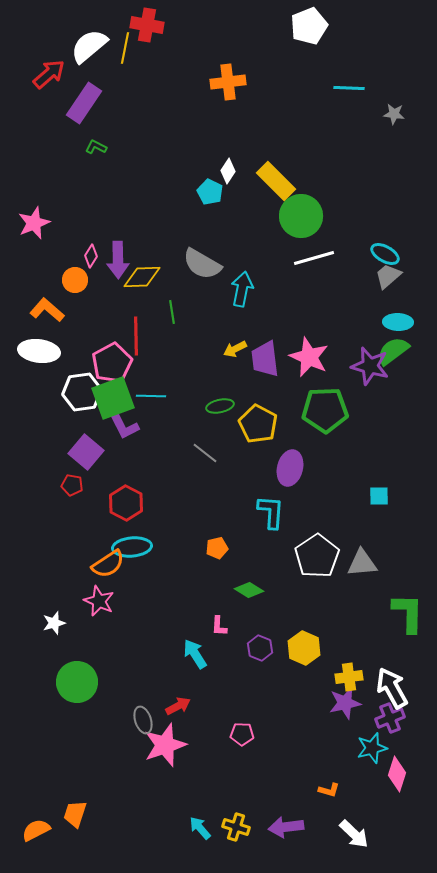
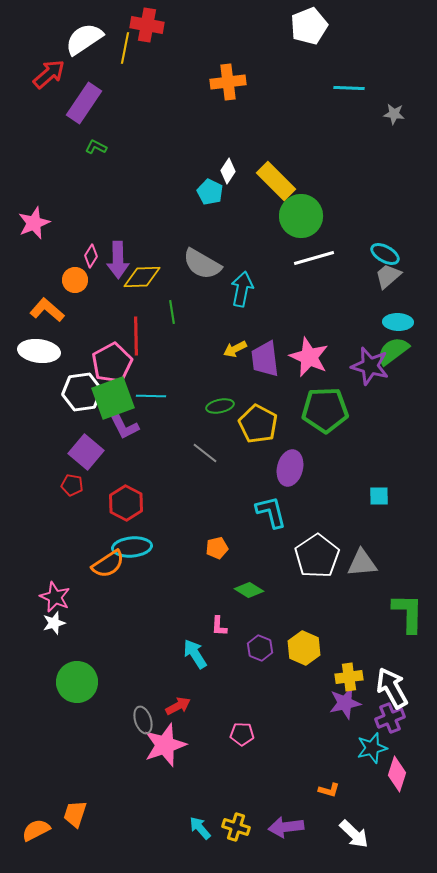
white semicircle at (89, 46): moved 5 px left, 7 px up; rotated 6 degrees clockwise
cyan L-shape at (271, 512): rotated 18 degrees counterclockwise
pink star at (99, 601): moved 44 px left, 4 px up
